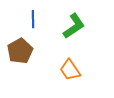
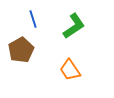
blue line: rotated 18 degrees counterclockwise
brown pentagon: moved 1 px right, 1 px up
